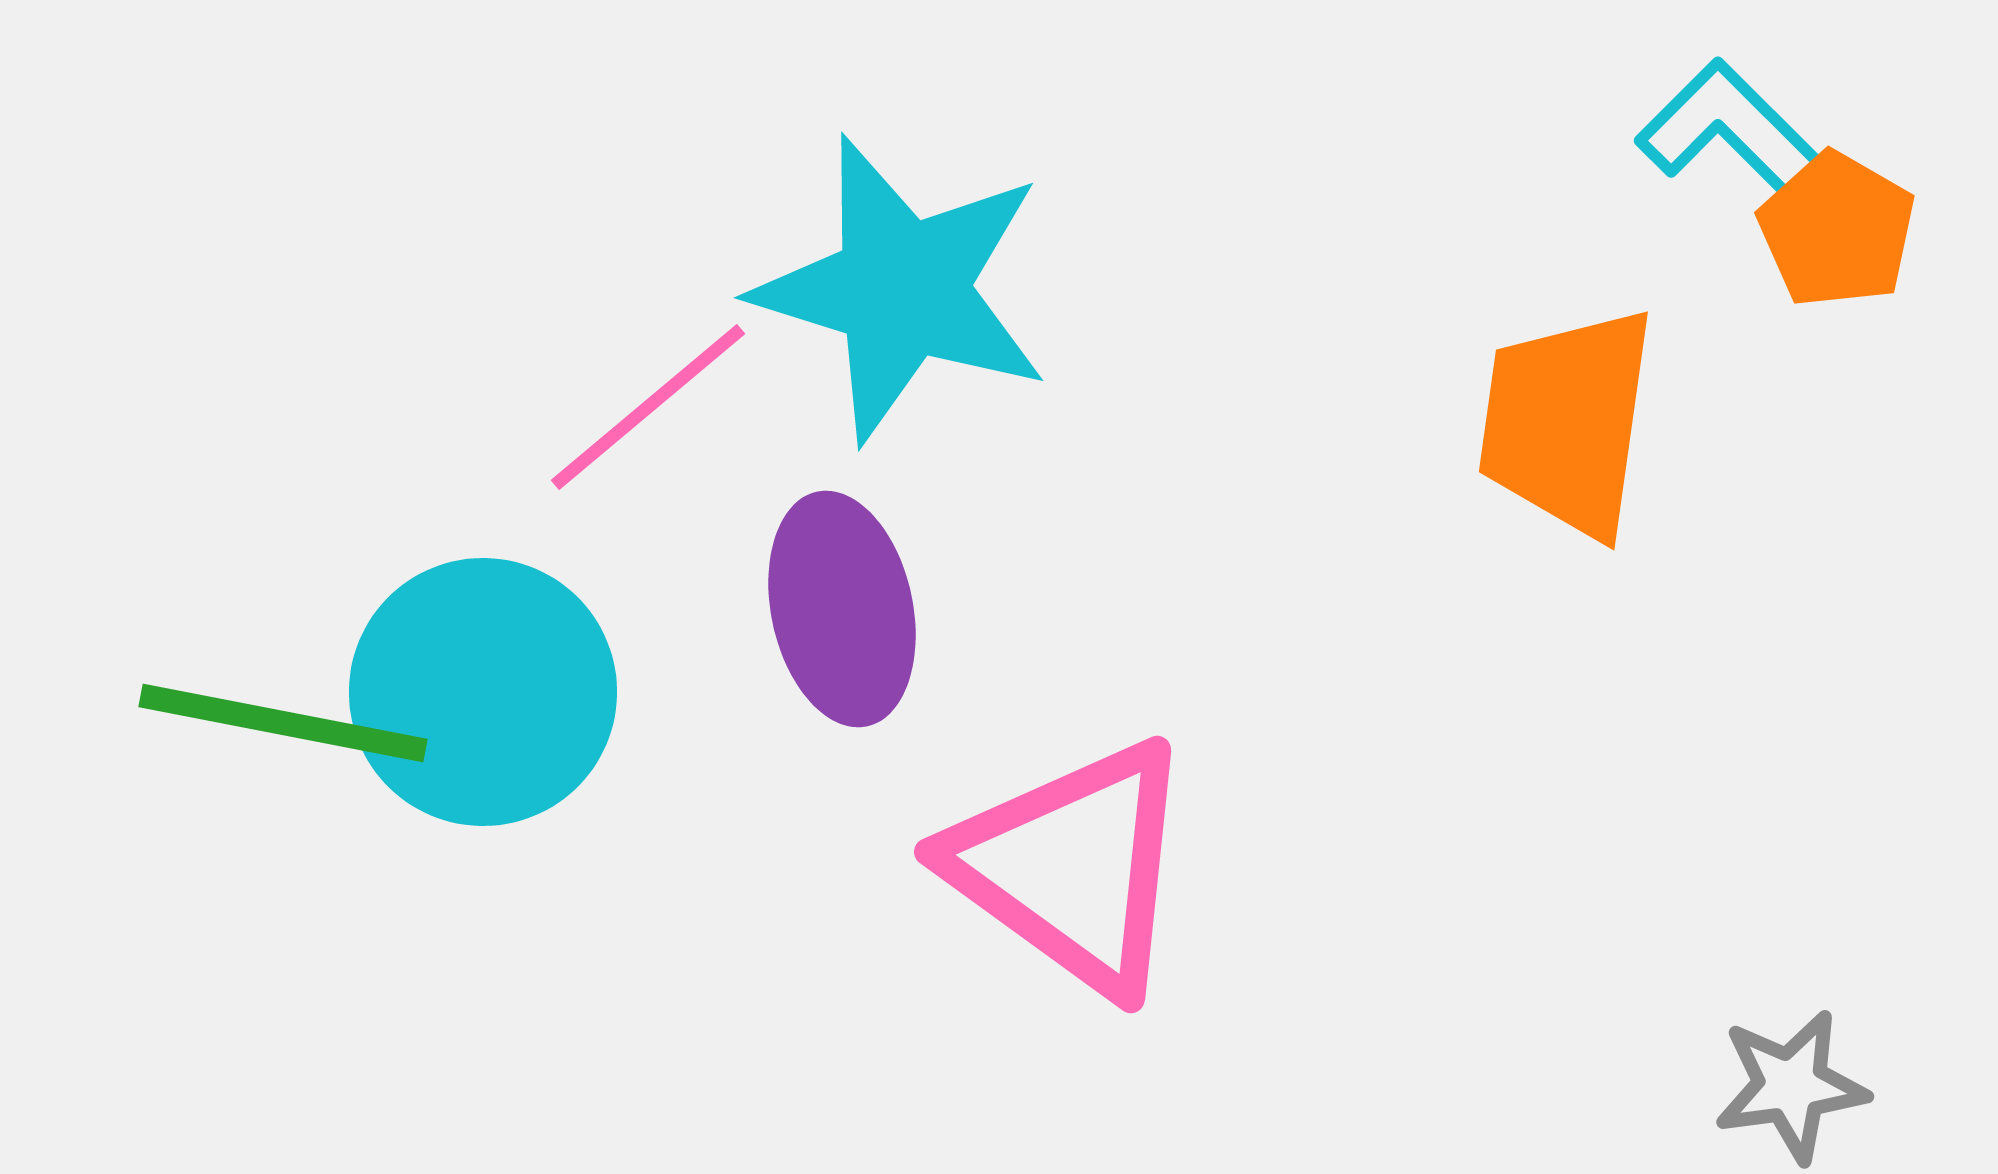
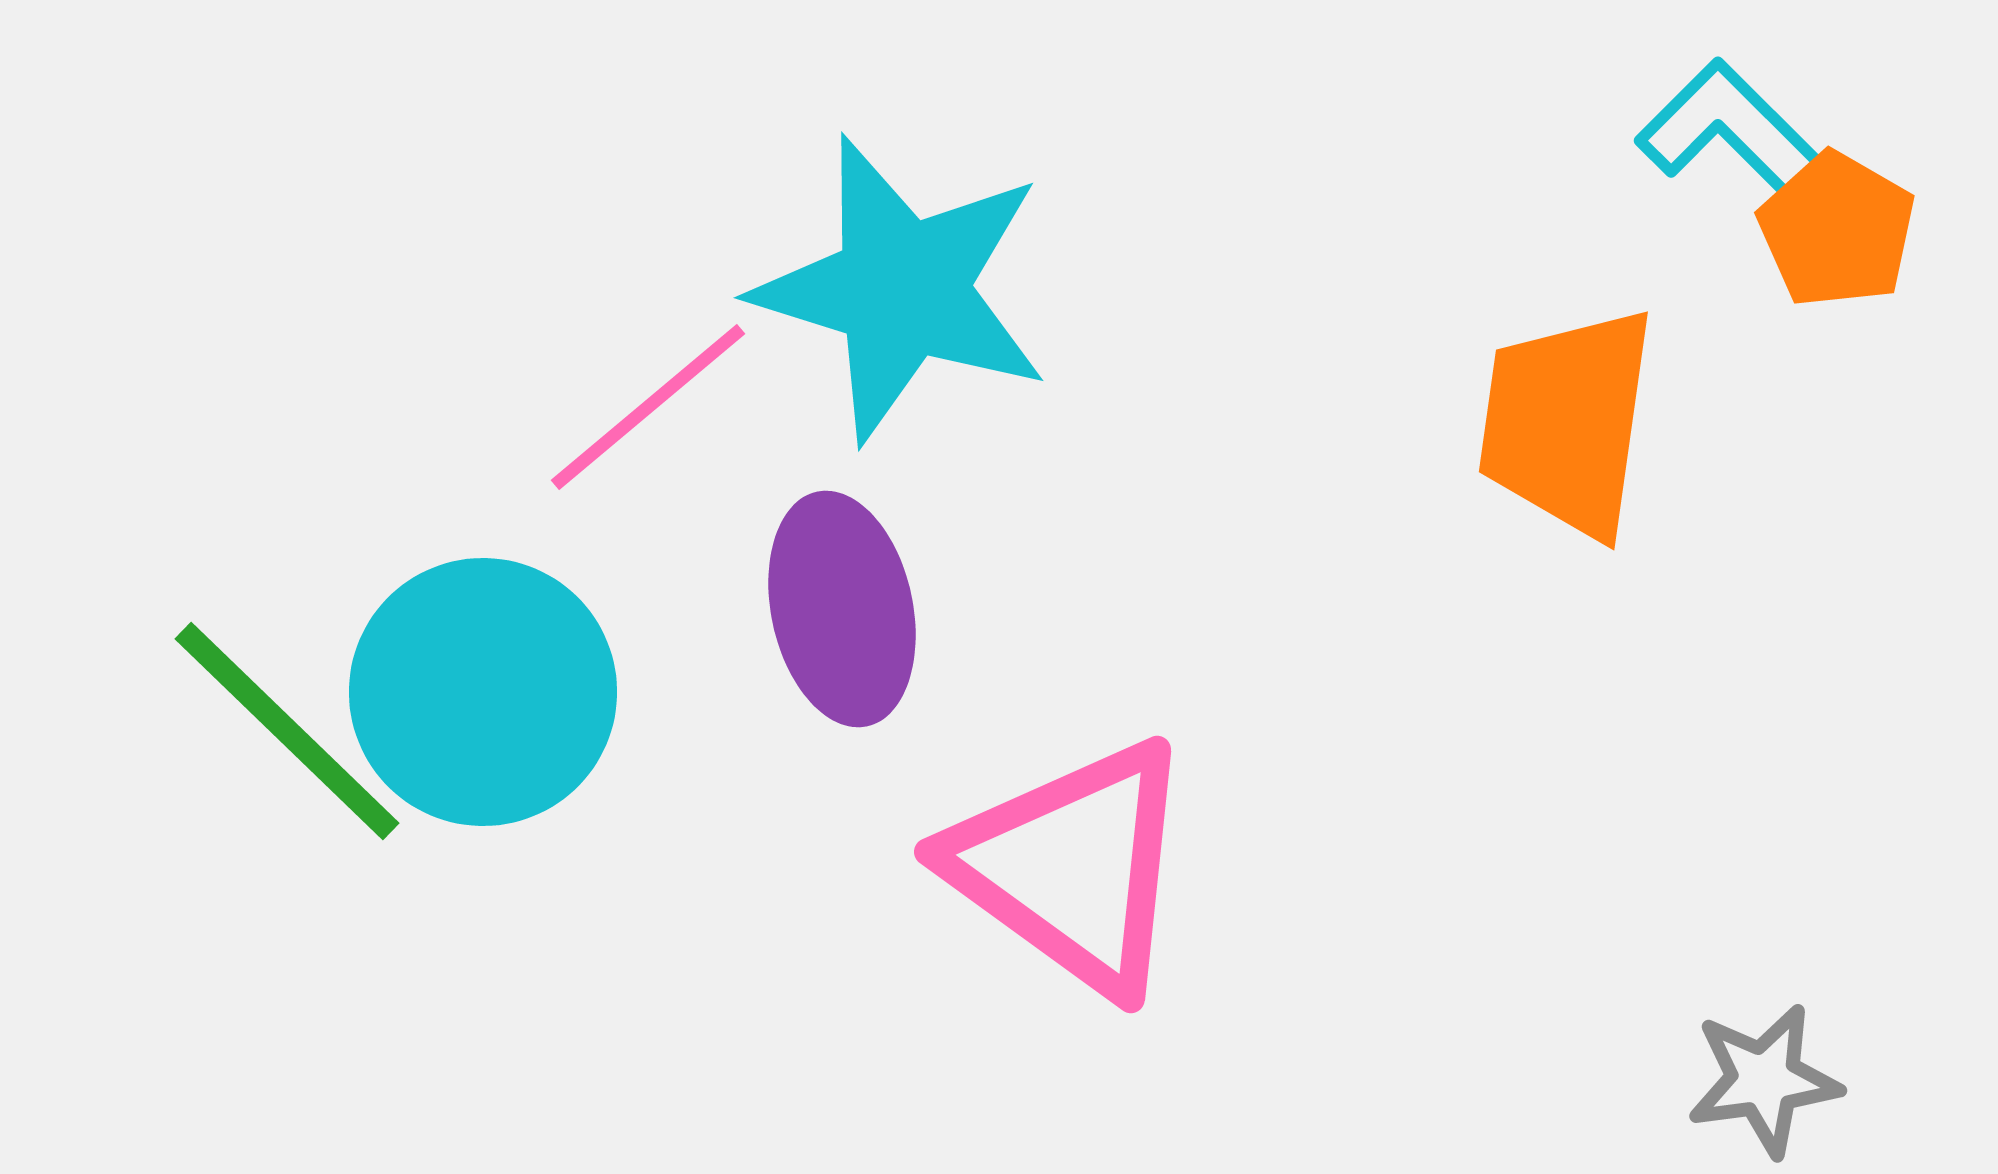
green line: moved 4 px right, 8 px down; rotated 33 degrees clockwise
gray star: moved 27 px left, 6 px up
